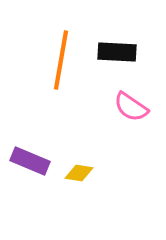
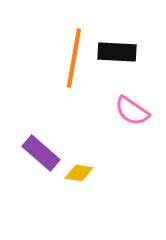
orange line: moved 13 px right, 2 px up
pink semicircle: moved 1 px right, 4 px down
purple rectangle: moved 11 px right, 8 px up; rotated 18 degrees clockwise
